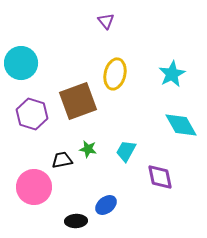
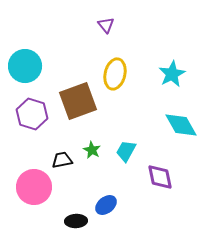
purple triangle: moved 4 px down
cyan circle: moved 4 px right, 3 px down
green star: moved 4 px right, 1 px down; rotated 18 degrees clockwise
